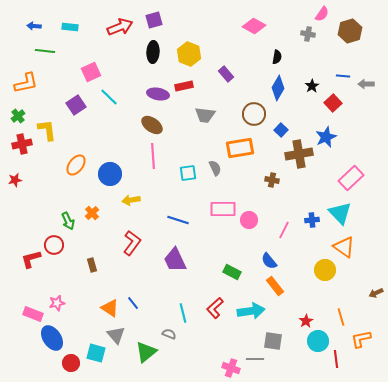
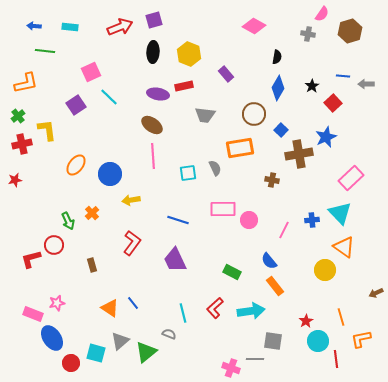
gray triangle at (116, 335): moved 4 px right, 6 px down; rotated 30 degrees clockwise
